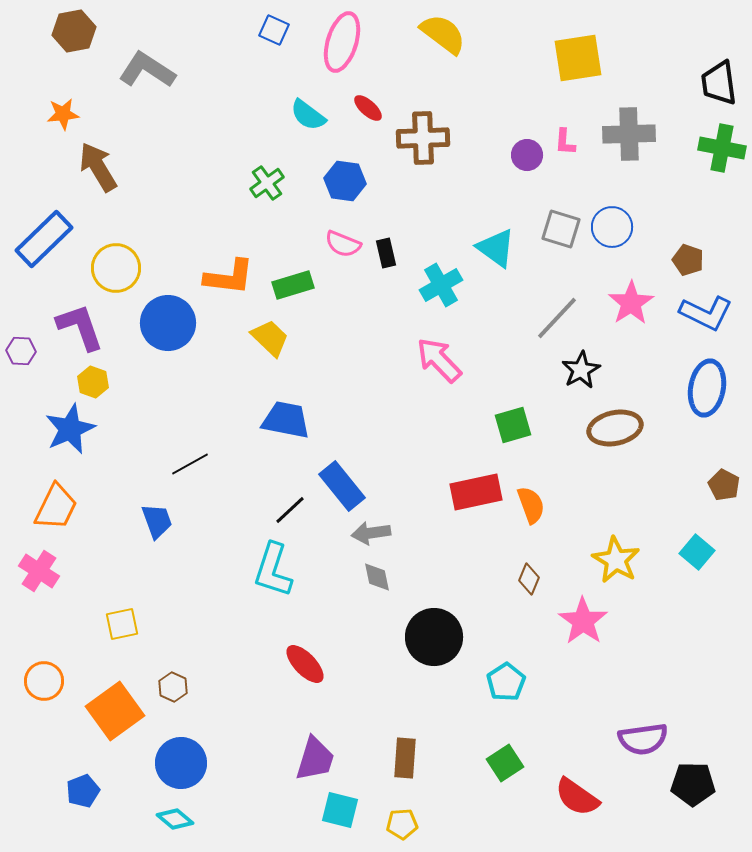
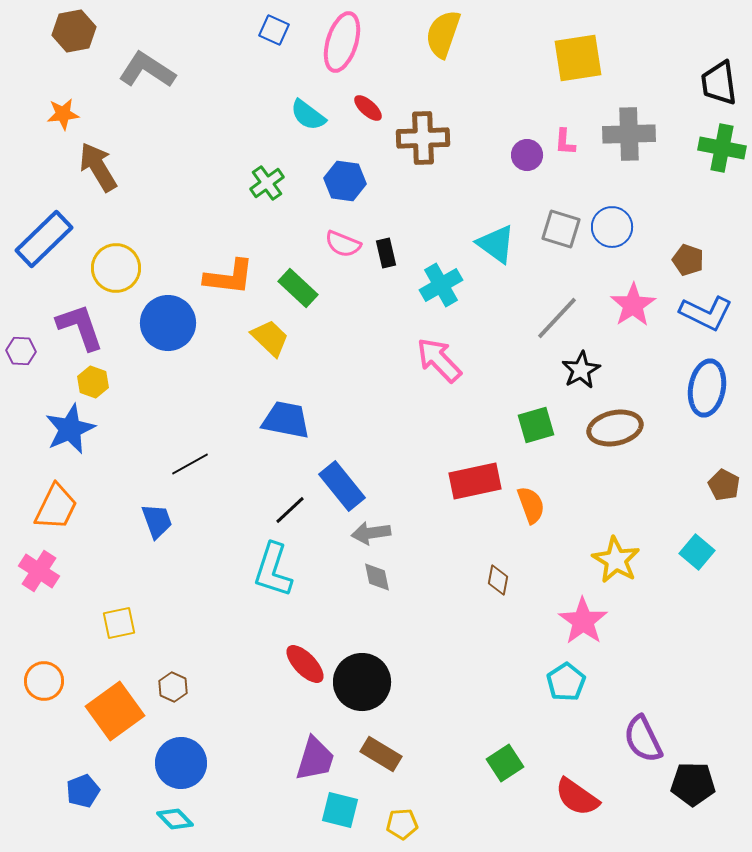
yellow semicircle at (443, 34): rotated 108 degrees counterclockwise
cyan triangle at (496, 248): moved 4 px up
green rectangle at (293, 285): moved 5 px right, 3 px down; rotated 60 degrees clockwise
pink star at (631, 303): moved 2 px right, 2 px down
green square at (513, 425): moved 23 px right
red rectangle at (476, 492): moved 1 px left, 11 px up
brown diamond at (529, 579): moved 31 px left, 1 px down; rotated 12 degrees counterclockwise
yellow square at (122, 624): moved 3 px left, 1 px up
black circle at (434, 637): moved 72 px left, 45 px down
cyan pentagon at (506, 682): moved 60 px right
purple semicircle at (643, 739): rotated 72 degrees clockwise
brown rectangle at (405, 758): moved 24 px left, 4 px up; rotated 63 degrees counterclockwise
cyan diamond at (175, 819): rotated 6 degrees clockwise
